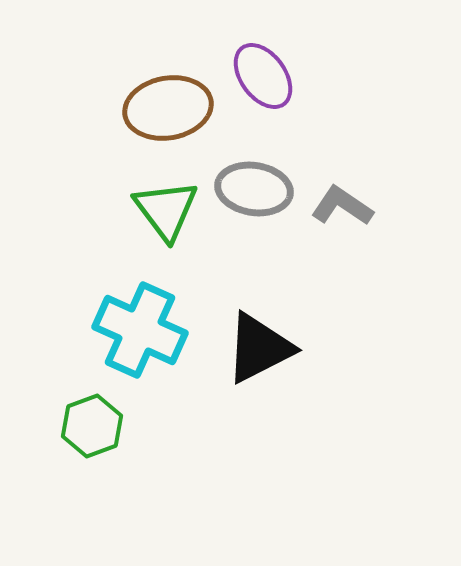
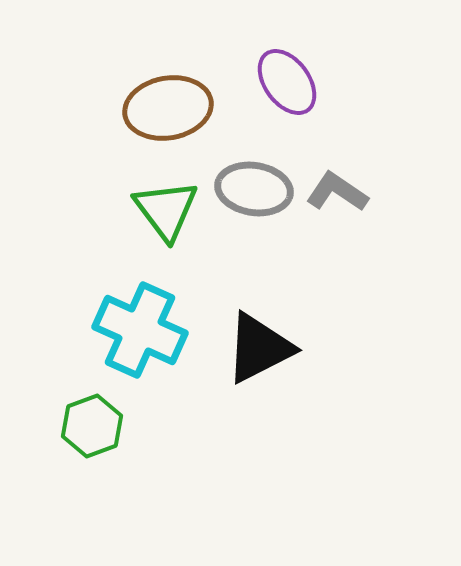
purple ellipse: moved 24 px right, 6 px down
gray L-shape: moved 5 px left, 14 px up
